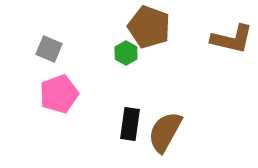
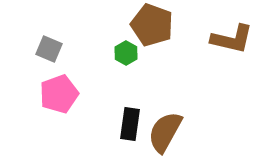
brown pentagon: moved 3 px right, 2 px up
